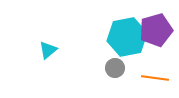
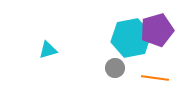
purple pentagon: moved 1 px right
cyan hexagon: moved 4 px right, 1 px down
cyan triangle: rotated 24 degrees clockwise
